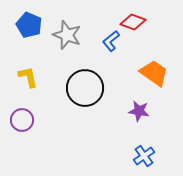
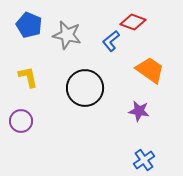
gray star: rotated 8 degrees counterclockwise
orange trapezoid: moved 4 px left, 3 px up
purple circle: moved 1 px left, 1 px down
blue cross: moved 4 px down
